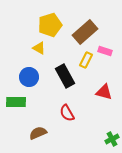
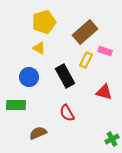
yellow pentagon: moved 6 px left, 3 px up
green rectangle: moved 3 px down
